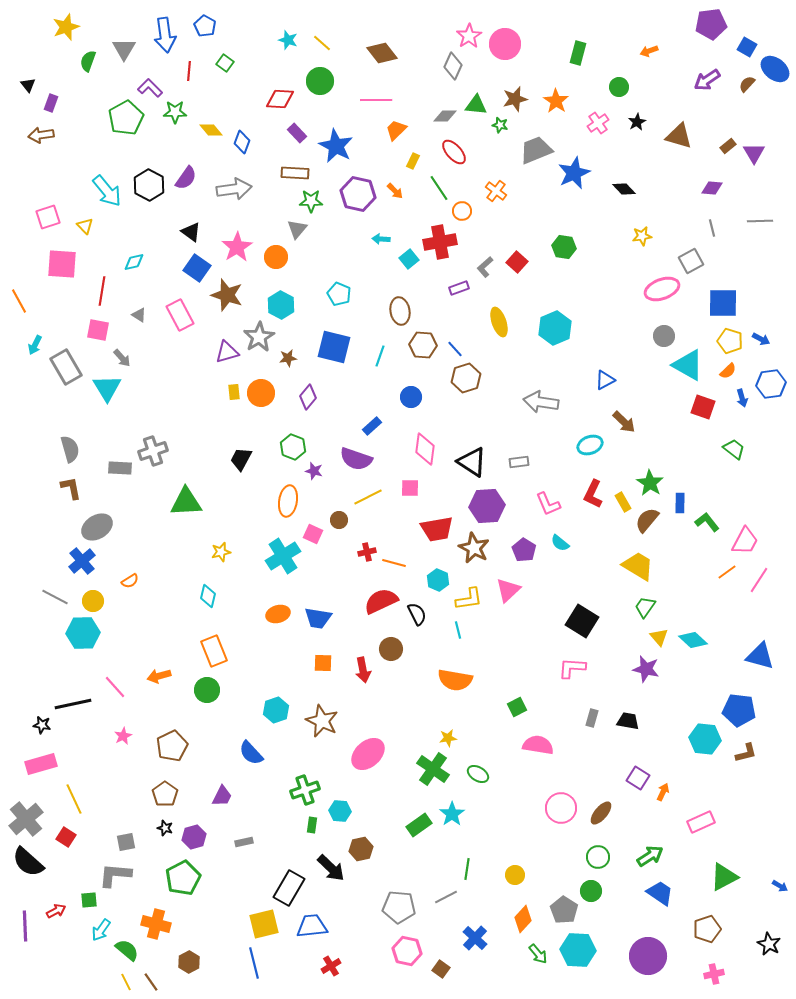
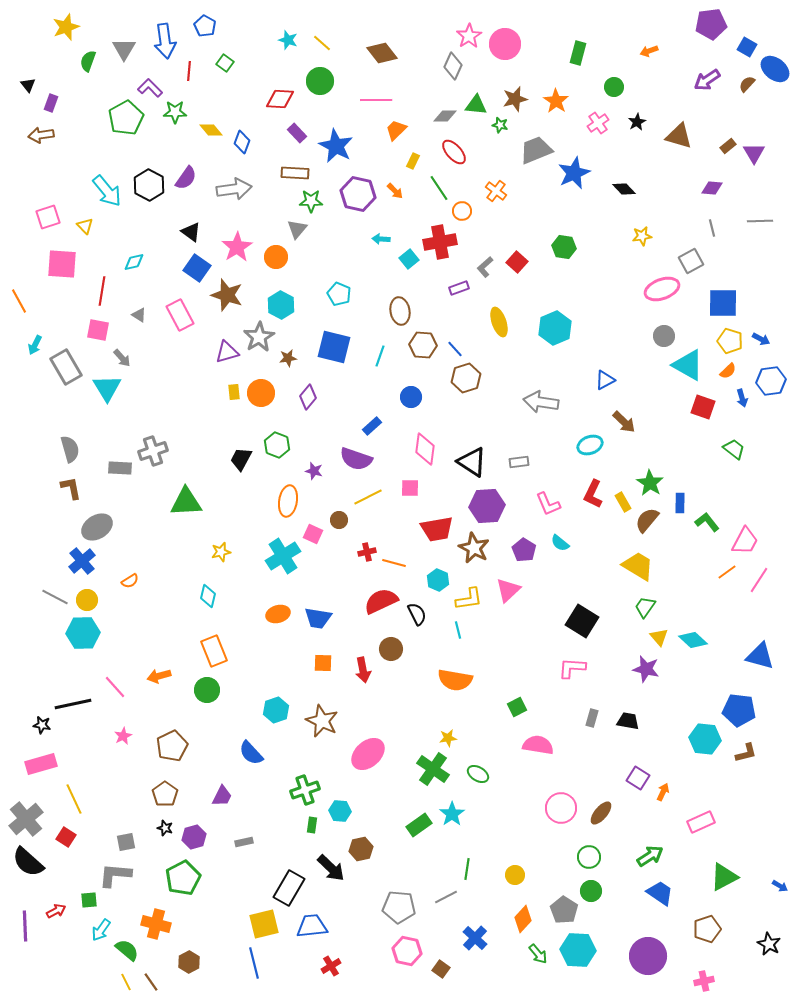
blue arrow at (165, 35): moved 6 px down
green circle at (619, 87): moved 5 px left
blue hexagon at (771, 384): moved 3 px up
green hexagon at (293, 447): moved 16 px left, 2 px up
yellow circle at (93, 601): moved 6 px left, 1 px up
green circle at (598, 857): moved 9 px left
pink cross at (714, 974): moved 10 px left, 7 px down
